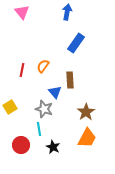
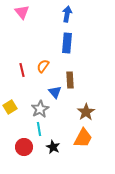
blue arrow: moved 2 px down
blue rectangle: moved 9 px left; rotated 30 degrees counterclockwise
red line: rotated 24 degrees counterclockwise
gray star: moved 4 px left; rotated 24 degrees clockwise
orange trapezoid: moved 4 px left
red circle: moved 3 px right, 2 px down
